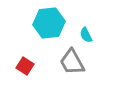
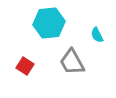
cyan semicircle: moved 11 px right
